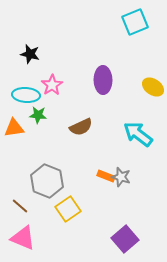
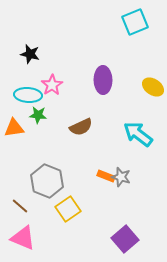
cyan ellipse: moved 2 px right
